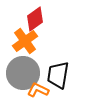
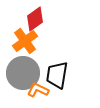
black trapezoid: moved 1 px left
